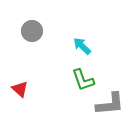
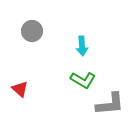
cyan arrow: rotated 138 degrees counterclockwise
green L-shape: rotated 40 degrees counterclockwise
